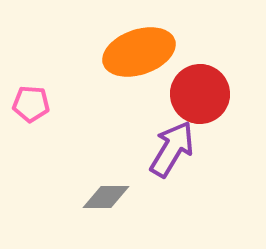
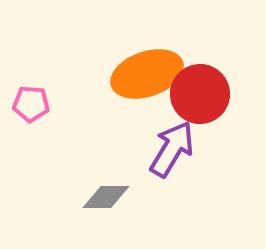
orange ellipse: moved 8 px right, 22 px down
